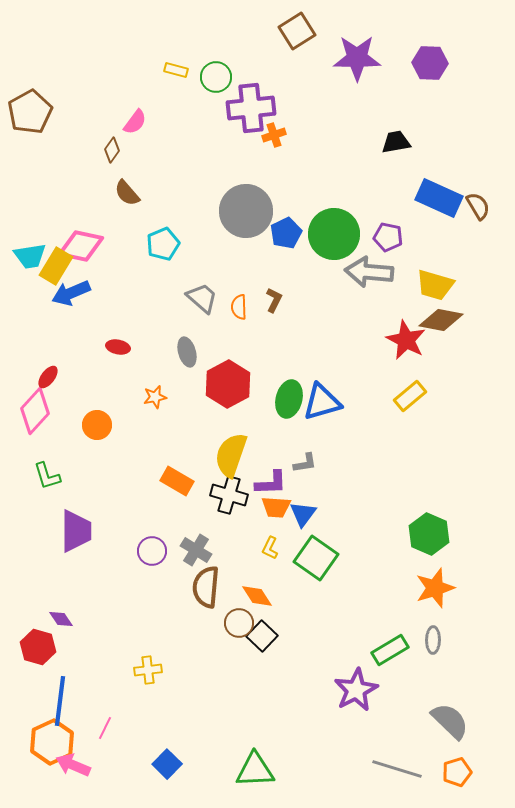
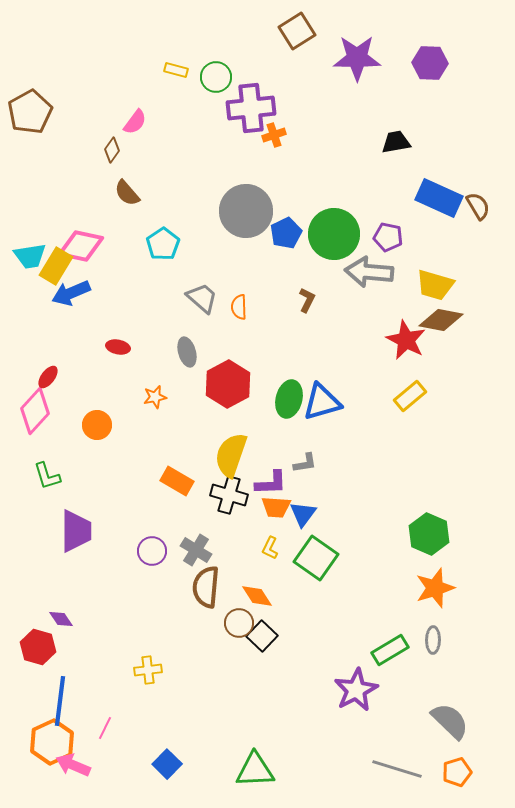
cyan pentagon at (163, 244): rotated 12 degrees counterclockwise
brown L-shape at (274, 300): moved 33 px right
